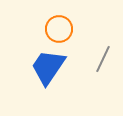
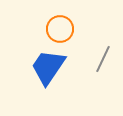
orange circle: moved 1 px right
